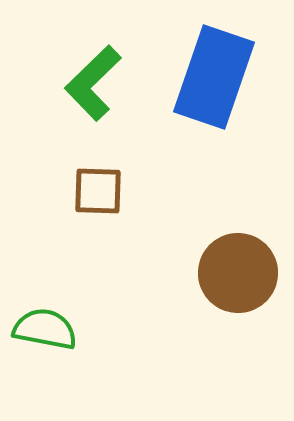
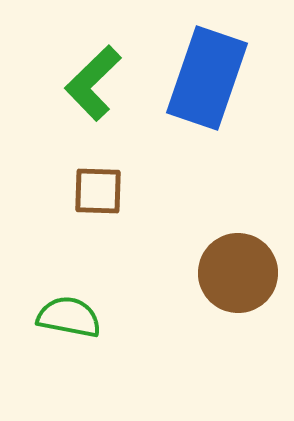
blue rectangle: moved 7 px left, 1 px down
green semicircle: moved 24 px right, 12 px up
